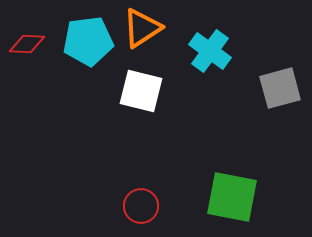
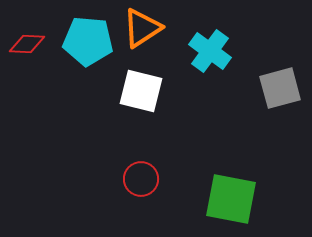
cyan pentagon: rotated 12 degrees clockwise
green square: moved 1 px left, 2 px down
red circle: moved 27 px up
